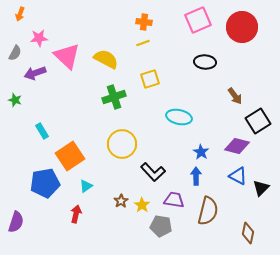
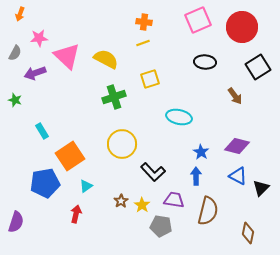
black square: moved 54 px up
